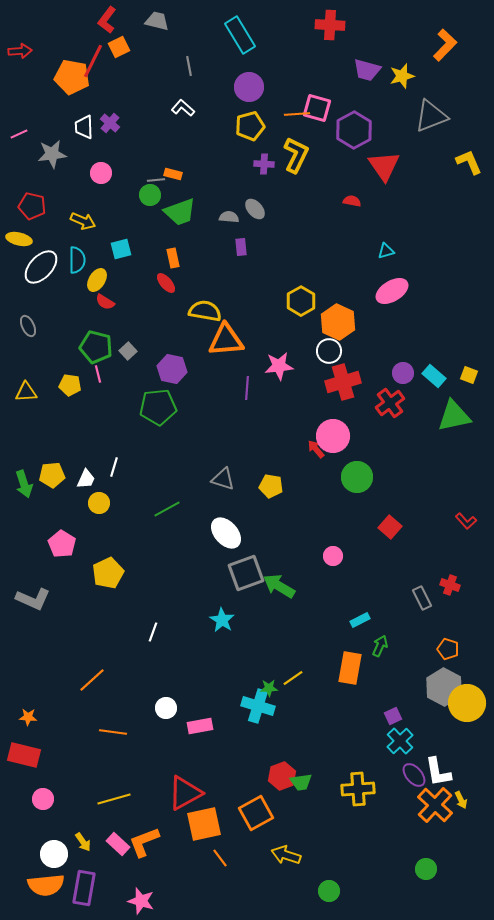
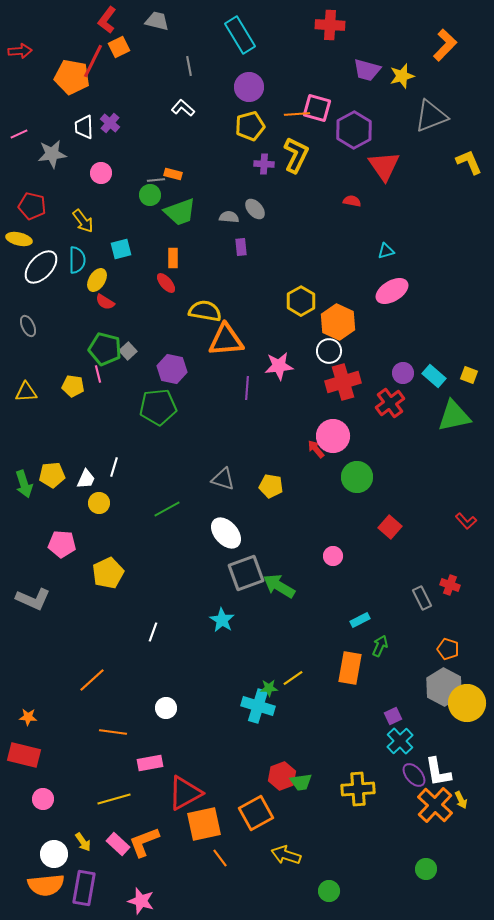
yellow arrow at (83, 221): rotated 30 degrees clockwise
orange rectangle at (173, 258): rotated 12 degrees clockwise
green pentagon at (96, 347): moved 9 px right, 2 px down
yellow pentagon at (70, 385): moved 3 px right, 1 px down
pink pentagon at (62, 544): rotated 28 degrees counterclockwise
pink rectangle at (200, 726): moved 50 px left, 37 px down
